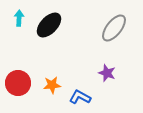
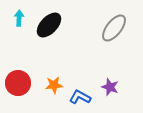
purple star: moved 3 px right, 14 px down
orange star: moved 2 px right
